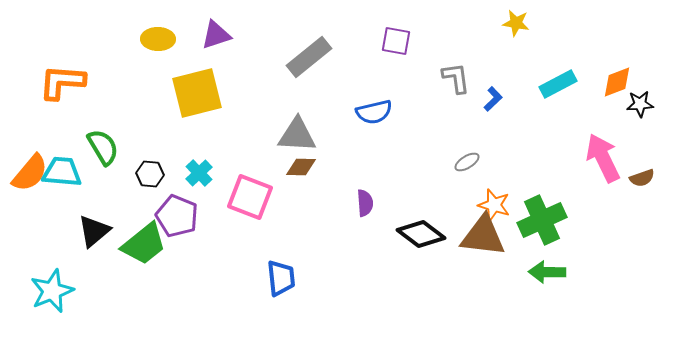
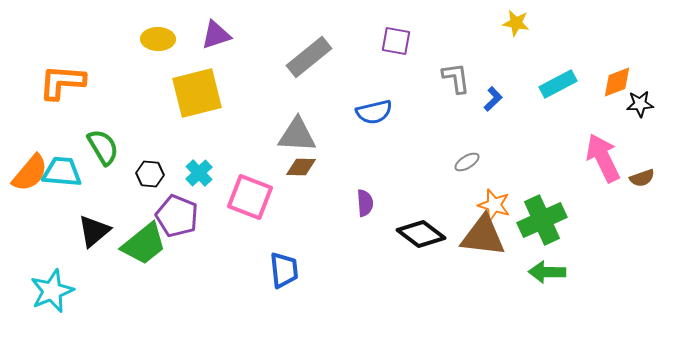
blue trapezoid: moved 3 px right, 8 px up
